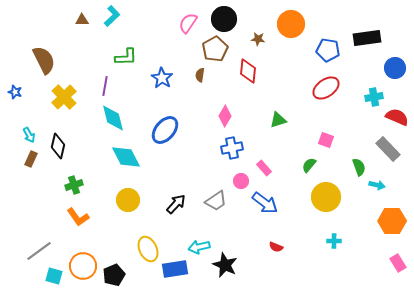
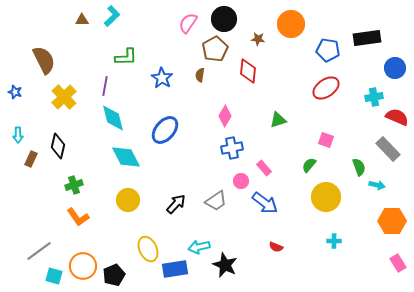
cyan arrow at (29, 135): moved 11 px left; rotated 28 degrees clockwise
